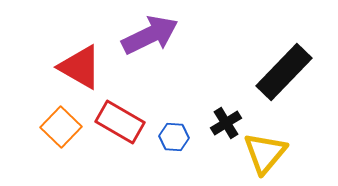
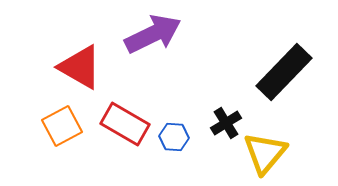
purple arrow: moved 3 px right, 1 px up
red rectangle: moved 5 px right, 2 px down
orange square: moved 1 px right, 1 px up; rotated 18 degrees clockwise
